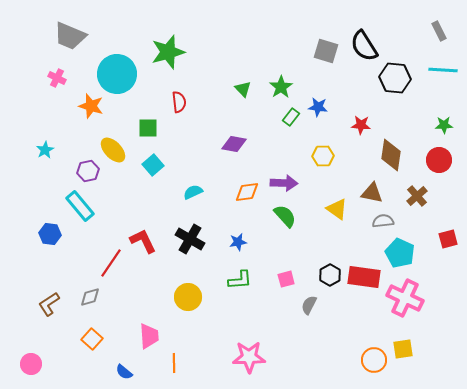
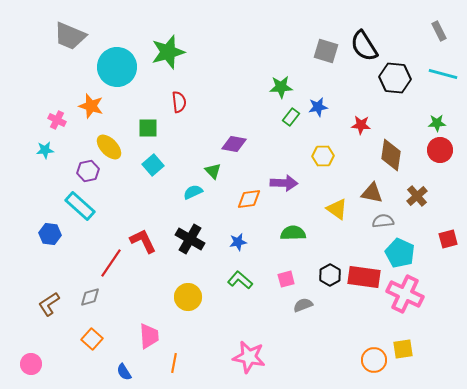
cyan line at (443, 70): moved 4 px down; rotated 12 degrees clockwise
cyan circle at (117, 74): moved 7 px up
pink cross at (57, 78): moved 42 px down
green star at (281, 87): rotated 30 degrees clockwise
green triangle at (243, 89): moved 30 px left, 82 px down
blue star at (318, 107): rotated 18 degrees counterclockwise
green star at (444, 125): moved 7 px left, 2 px up
cyan star at (45, 150): rotated 24 degrees clockwise
yellow ellipse at (113, 150): moved 4 px left, 3 px up
red circle at (439, 160): moved 1 px right, 10 px up
orange diamond at (247, 192): moved 2 px right, 7 px down
cyan rectangle at (80, 206): rotated 8 degrees counterclockwise
green semicircle at (285, 216): moved 8 px right, 17 px down; rotated 50 degrees counterclockwise
green L-shape at (240, 280): rotated 135 degrees counterclockwise
pink cross at (405, 298): moved 4 px up
gray semicircle at (309, 305): moved 6 px left; rotated 42 degrees clockwise
pink star at (249, 357): rotated 12 degrees clockwise
orange line at (174, 363): rotated 12 degrees clockwise
blue semicircle at (124, 372): rotated 18 degrees clockwise
